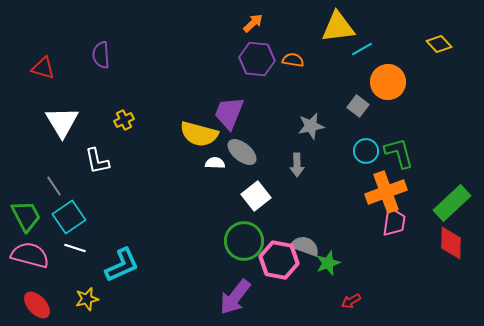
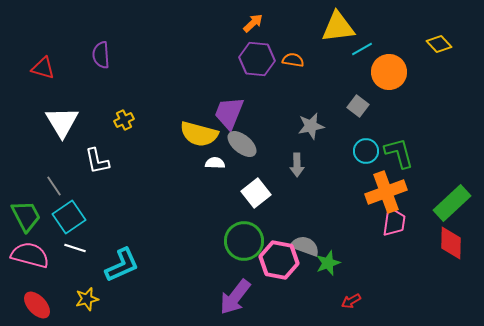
orange circle: moved 1 px right, 10 px up
gray ellipse: moved 8 px up
white square: moved 3 px up
